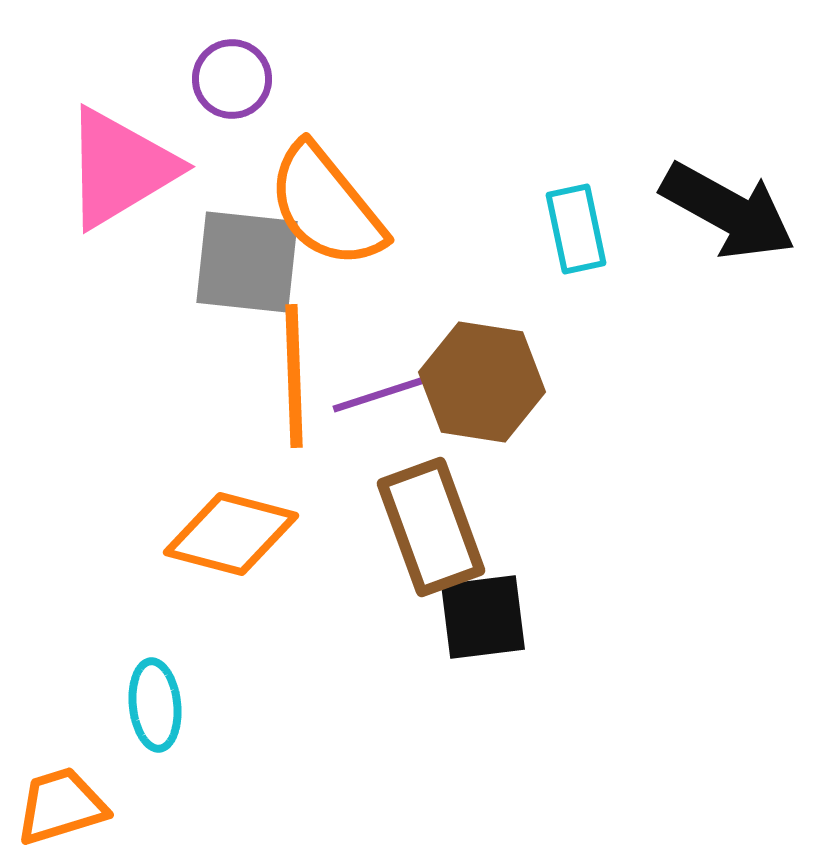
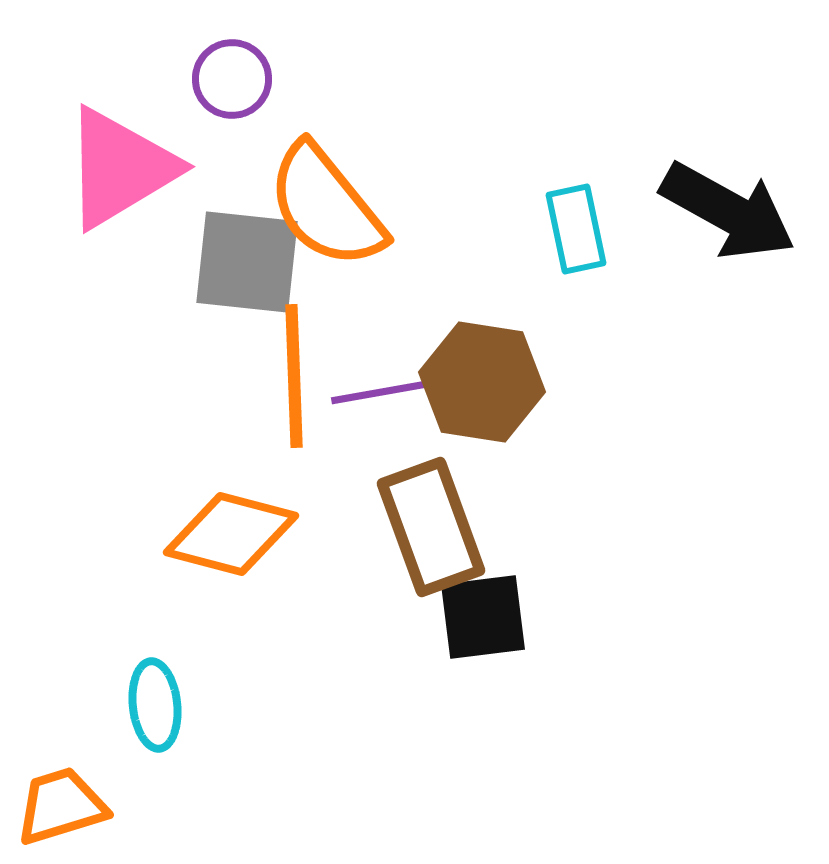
purple line: rotated 8 degrees clockwise
